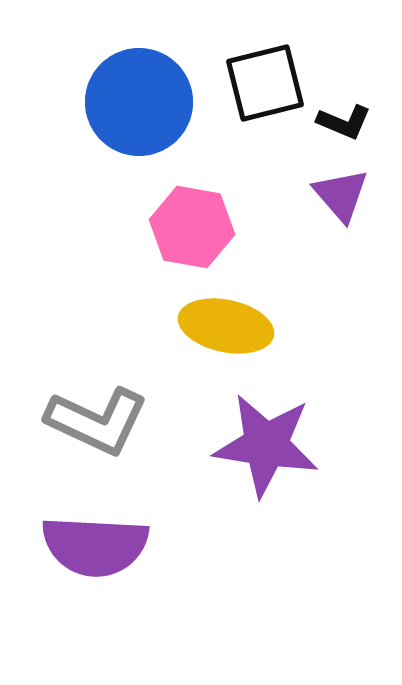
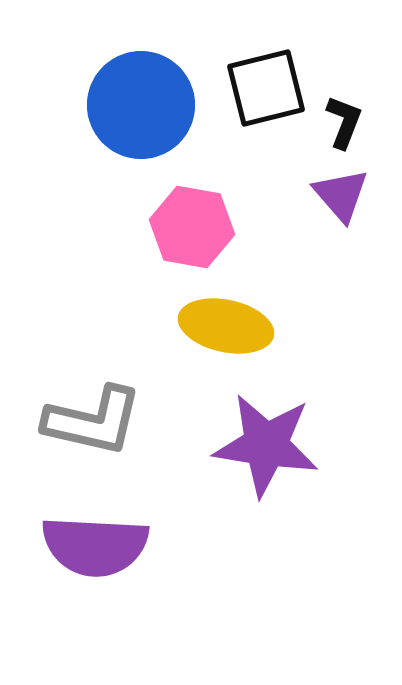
black square: moved 1 px right, 5 px down
blue circle: moved 2 px right, 3 px down
black L-shape: rotated 92 degrees counterclockwise
gray L-shape: moved 4 px left; rotated 12 degrees counterclockwise
